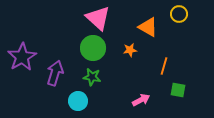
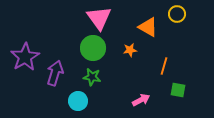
yellow circle: moved 2 px left
pink triangle: moved 1 px right; rotated 12 degrees clockwise
purple star: moved 3 px right
